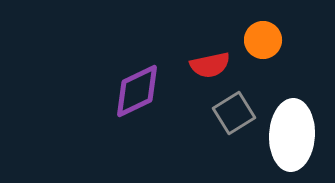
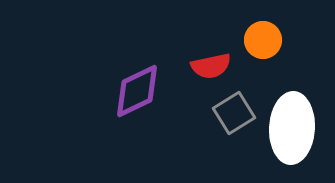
red semicircle: moved 1 px right, 1 px down
white ellipse: moved 7 px up
